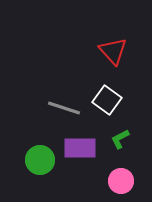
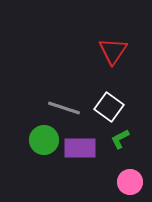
red triangle: rotated 16 degrees clockwise
white square: moved 2 px right, 7 px down
green circle: moved 4 px right, 20 px up
pink circle: moved 9 px right, 1 px down
